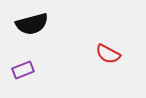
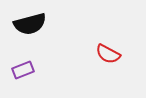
black semicircle: moved 2 px left
